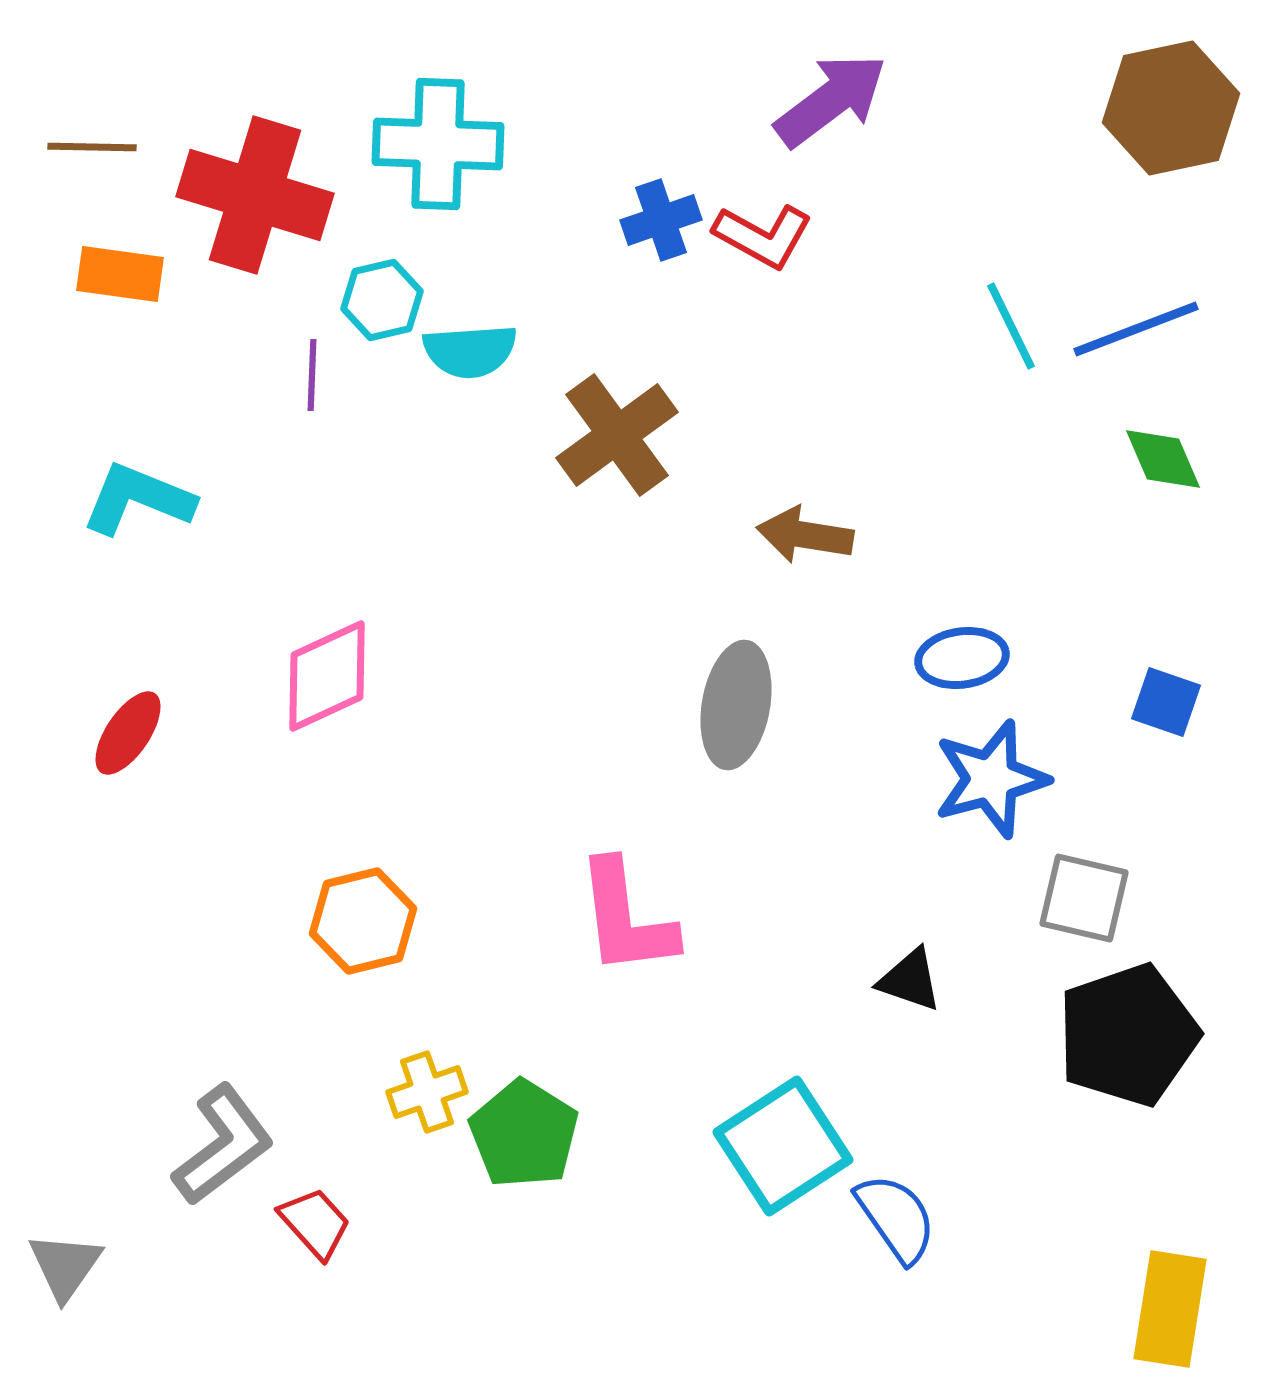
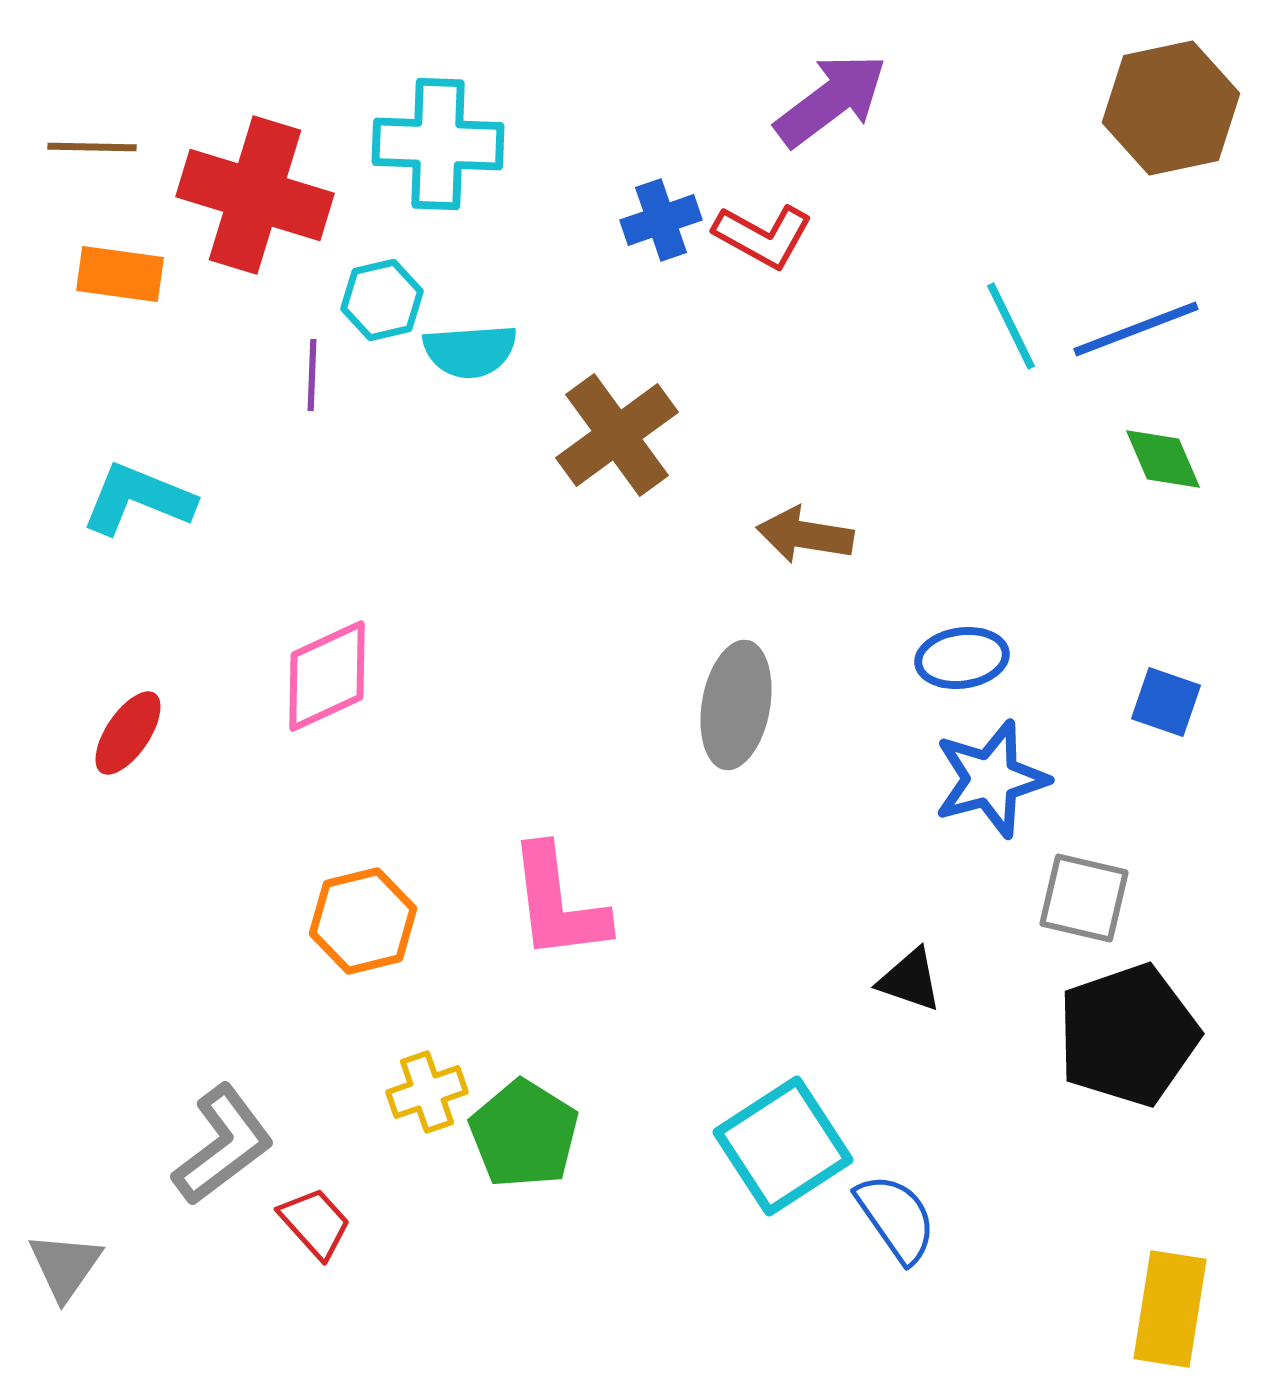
pink L-shape: moved 68 px left, 15 px up
